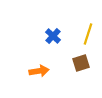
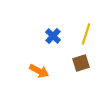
yellow line: moved 2 px left
orange arrow: rotated 36 degrees clockwise
